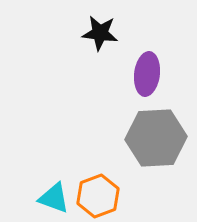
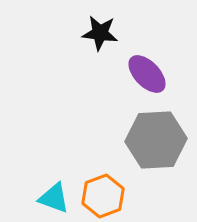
purple ellipse: rotated 51 degrees counterclockwise
gray hexagon: moved 2 px down
orange hexagon: moved 5 px right
